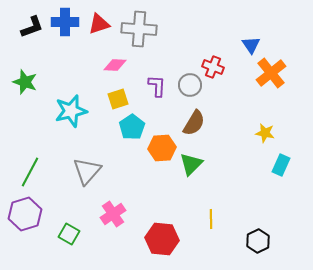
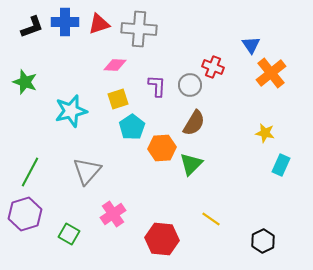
yellow line: rotated 54 degrees counterclockwise
black hexagon: moved 5 px right
